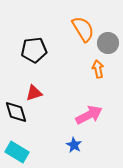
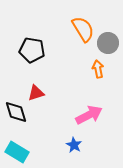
black pentagon: moved 2 px left; rotated 15 degrees clockwise
red triangle: moved 2 px right
